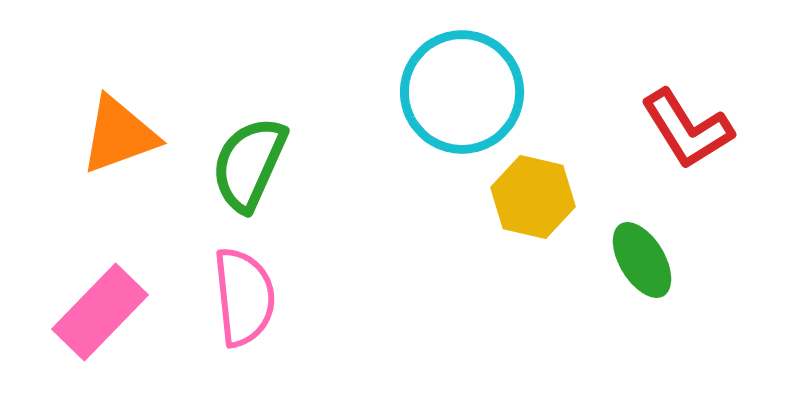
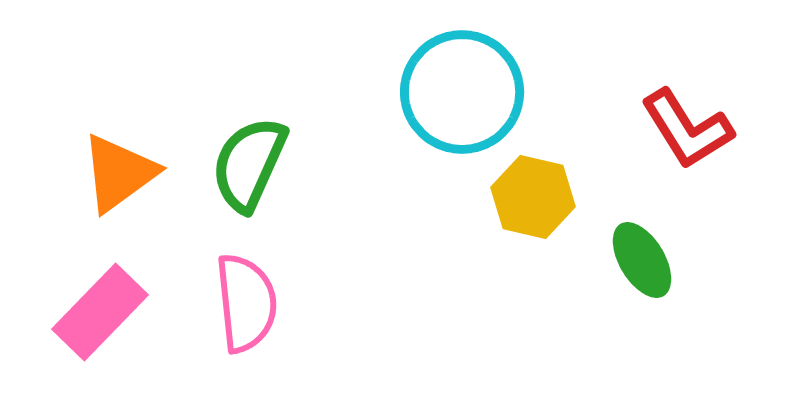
orange triangle: moved 38 px down; rotated 16 degrees counterclockwise
pink semicircle: moved 2 px right, 6 px down
